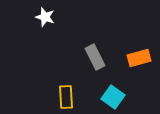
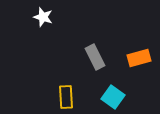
white star: moved 2 px left
